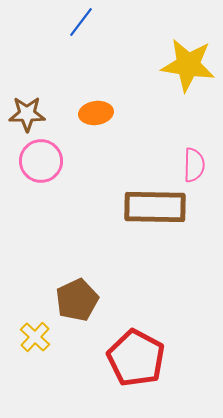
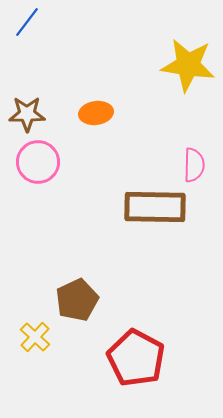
blue line: moved 54 px left
pink circle: moved 3 px left, 1 px down
